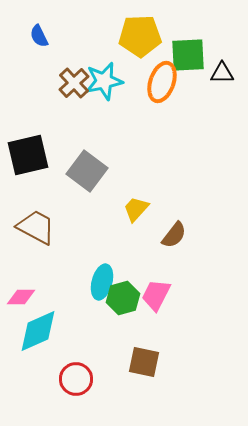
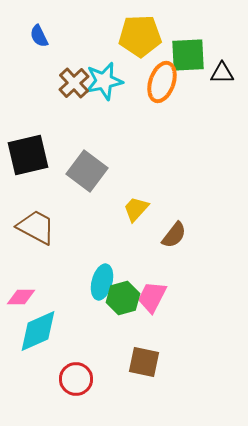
pink trapezoid: moved 4 px left, 2 px down
